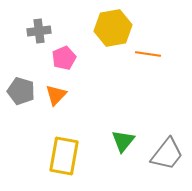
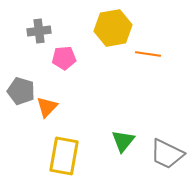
pink pentagon: rotated 20 degrees clockwise
orange triangle: moved 9 px left, 12 px down
gray trapezoid: rotated 78 degrees clockwise
